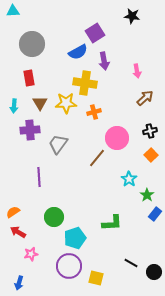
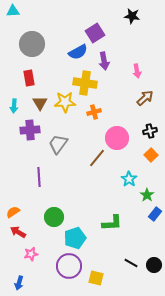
yellow star: moved 1 px left, 1 px up
black circle: moved 7 px up
